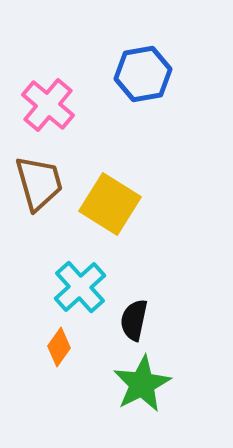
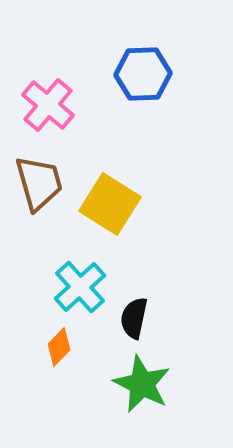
blue hexagon: rotated 8 degrees clockwise
black semicircle: moved 2 px up
orange diamond: rotated 9 degrees clockwise
green star: rotated 18 degrees counterclockwise
